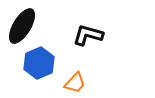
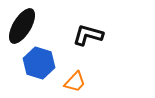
blue hexagon: rotated 20 degrees counterclockwise
orange trapezoid: moved 1 px up
